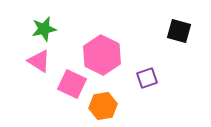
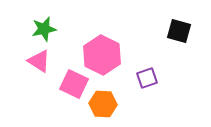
pink square: moved 2 px right
orange hexagon: moved 2 px up; rotated 12 degrees clockwise
